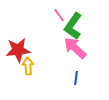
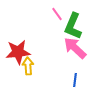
pink line: moved 2 px left, 1 px up
green L-shape: rotated 12 degrees counterclockwise
red star: moved 2 px down
blue line: moved 1 px left, 2 px down
